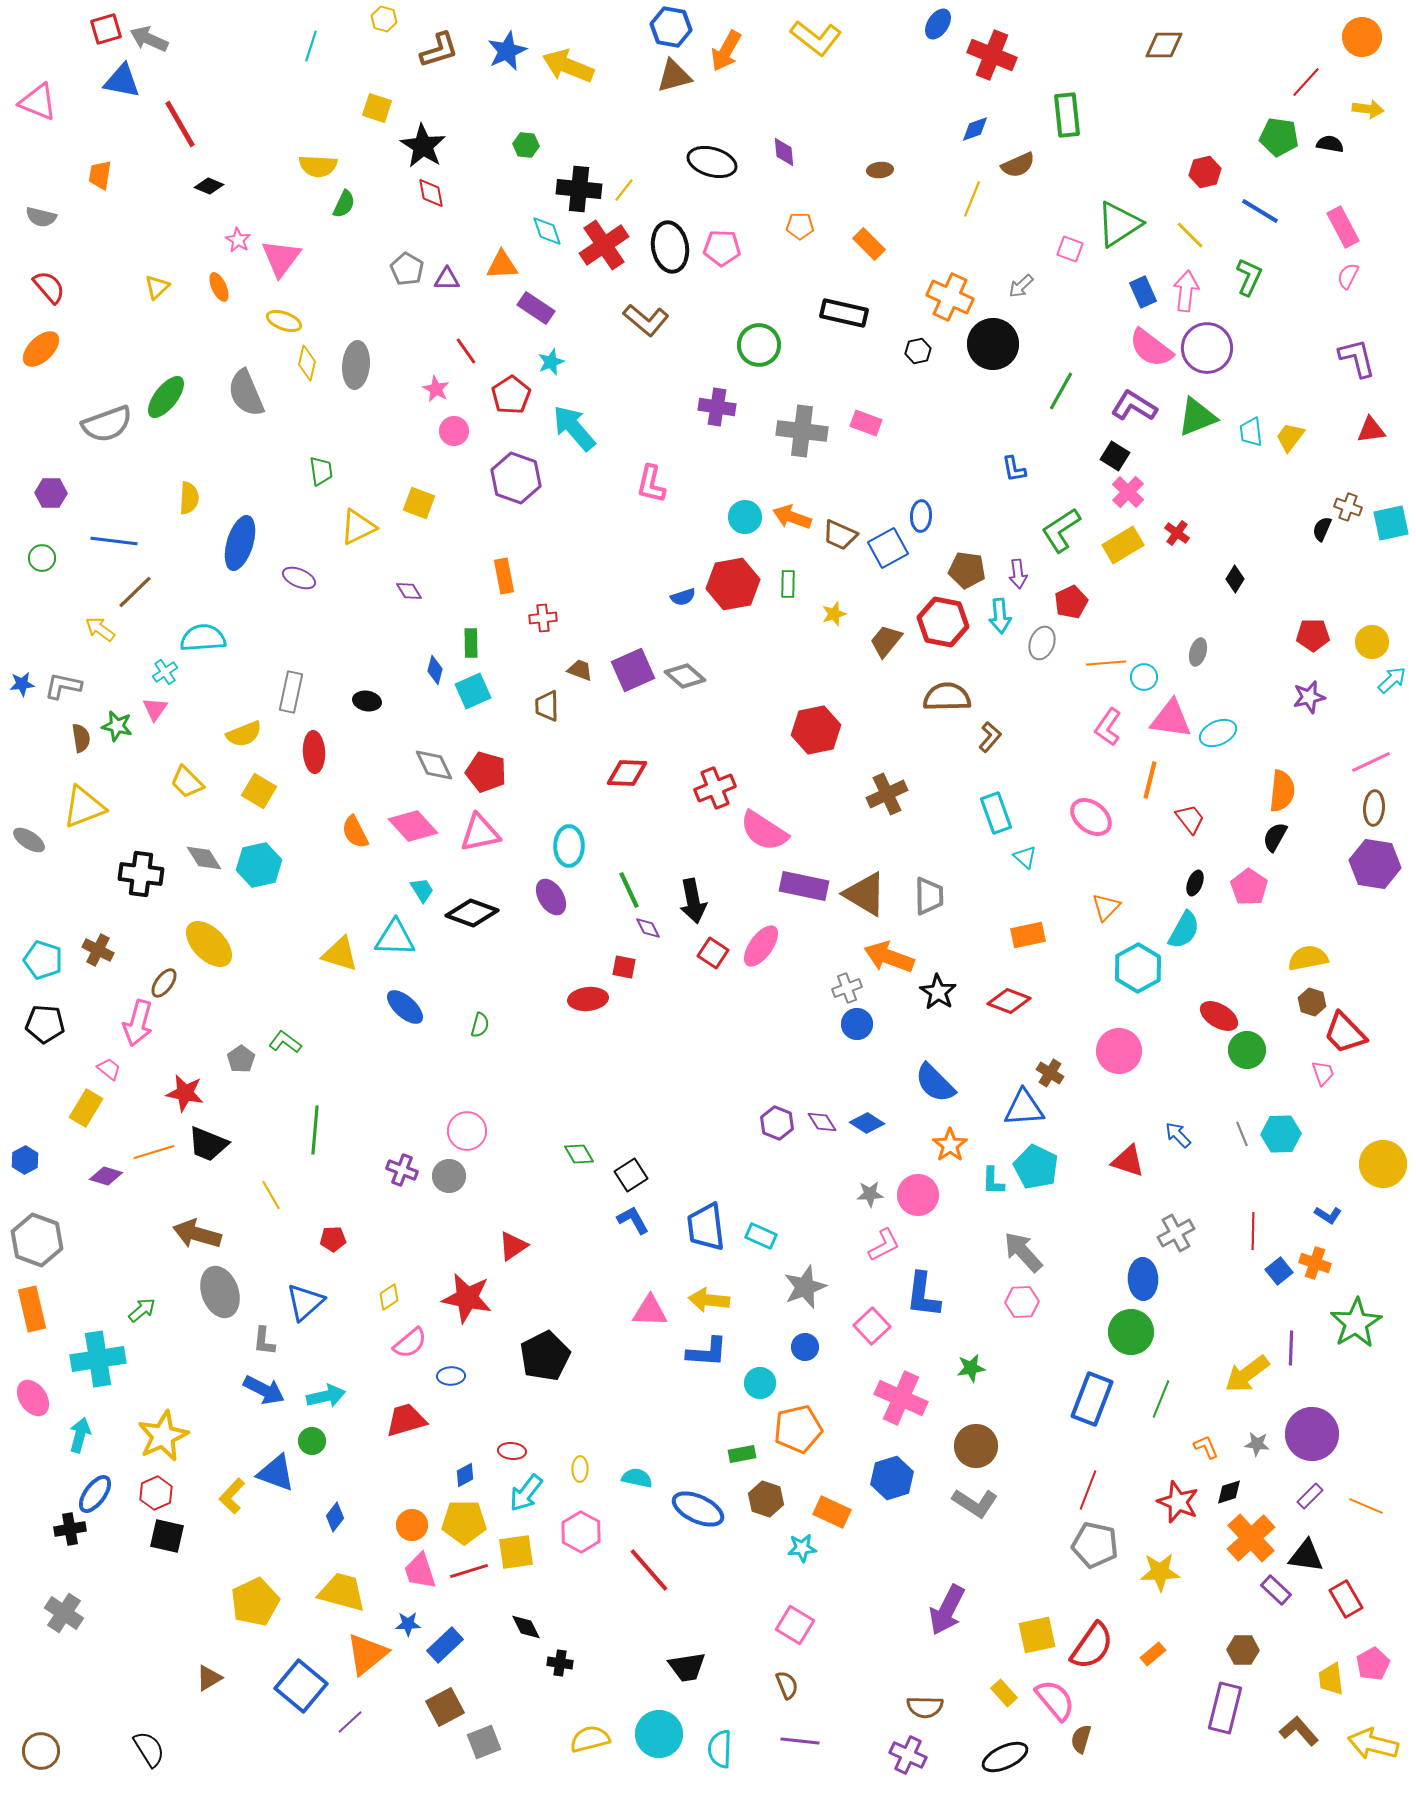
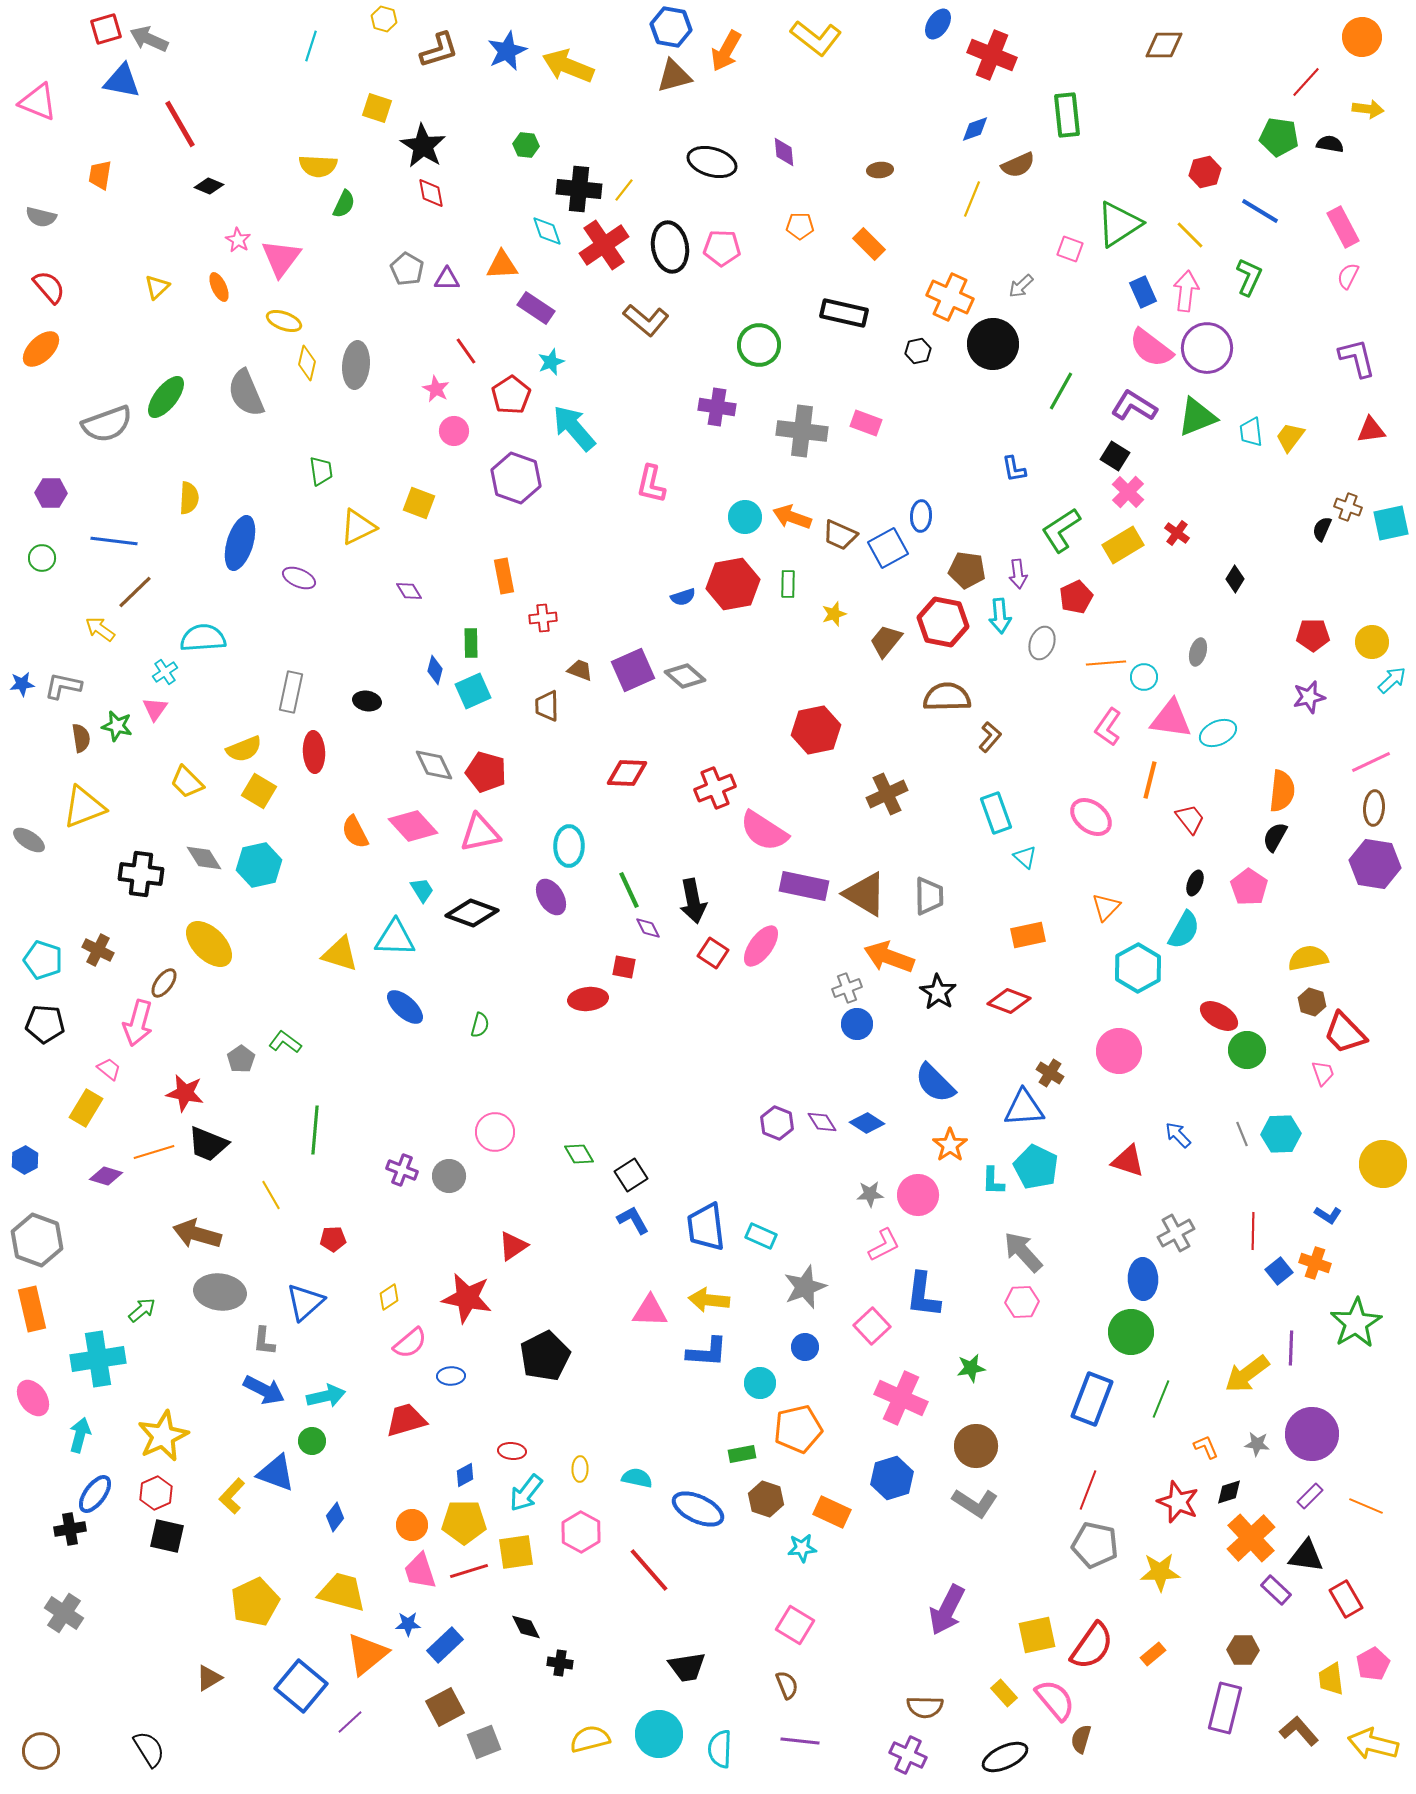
red pentagon at (1071, 602): moved 5 px right, 5 px up
yellow semicircle at (244, 734): moved 15 px down
pink circle at (467, 1131): moved 28 px right, 1 px down
gray ellipse at (220, 1292): rotated 63 degrees counterclockwise
